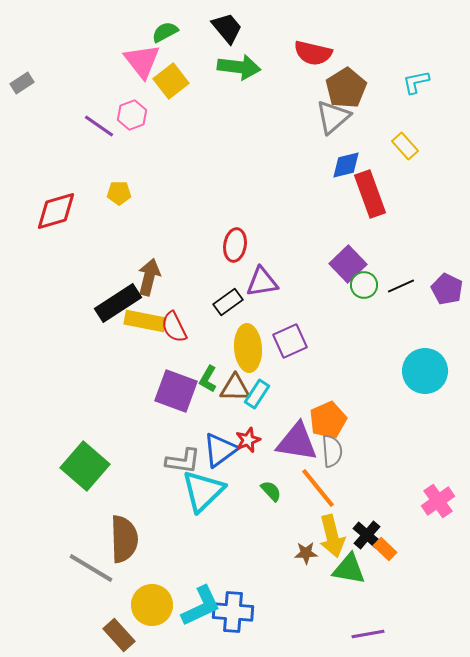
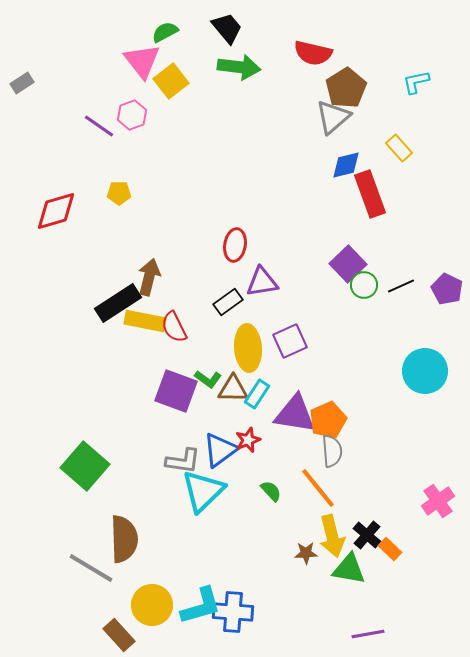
yellow rectangle at (405, 146): moved 6 px left, 2 px down
green L-shape at (208, 379): rotated 84 degrees counterclockwise
brown triangle at (235, 388): moved 2 px left, 1 px down
purple triangle at (297, 442): moved 2 px left, 28 px up
orange rectangle at (385, 549): moved 5 px right
cyan L-shape at (201, 606): rotated 9 degrees clockwise
